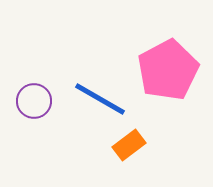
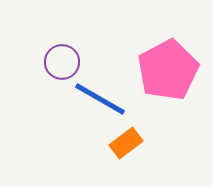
purple circle: moved 28 px right, 39 px up
orange rectangle: moved 3 px left, 2 px up
